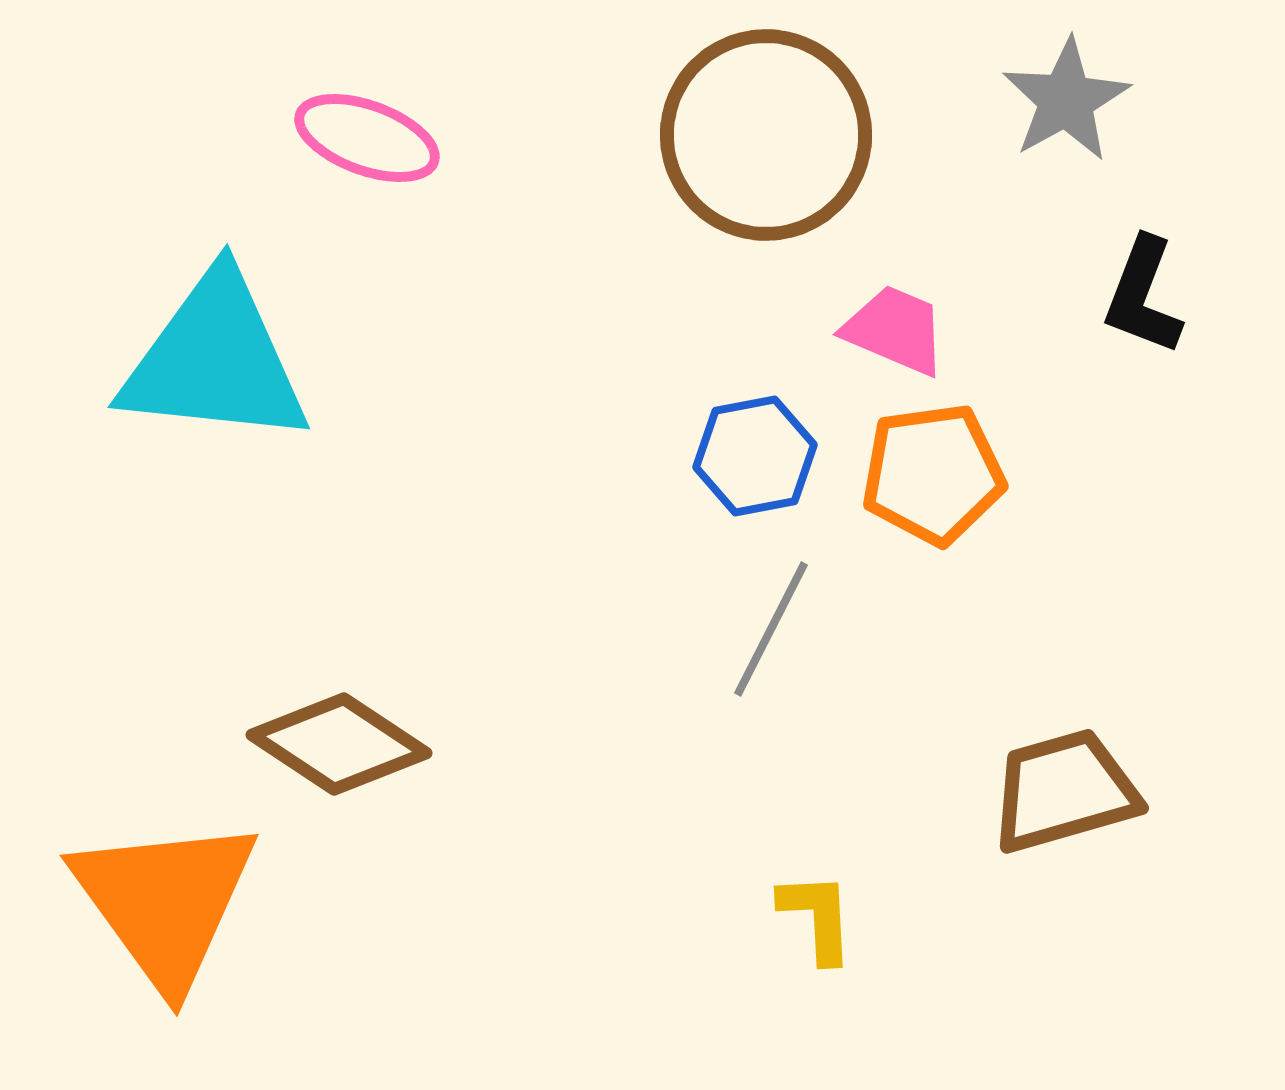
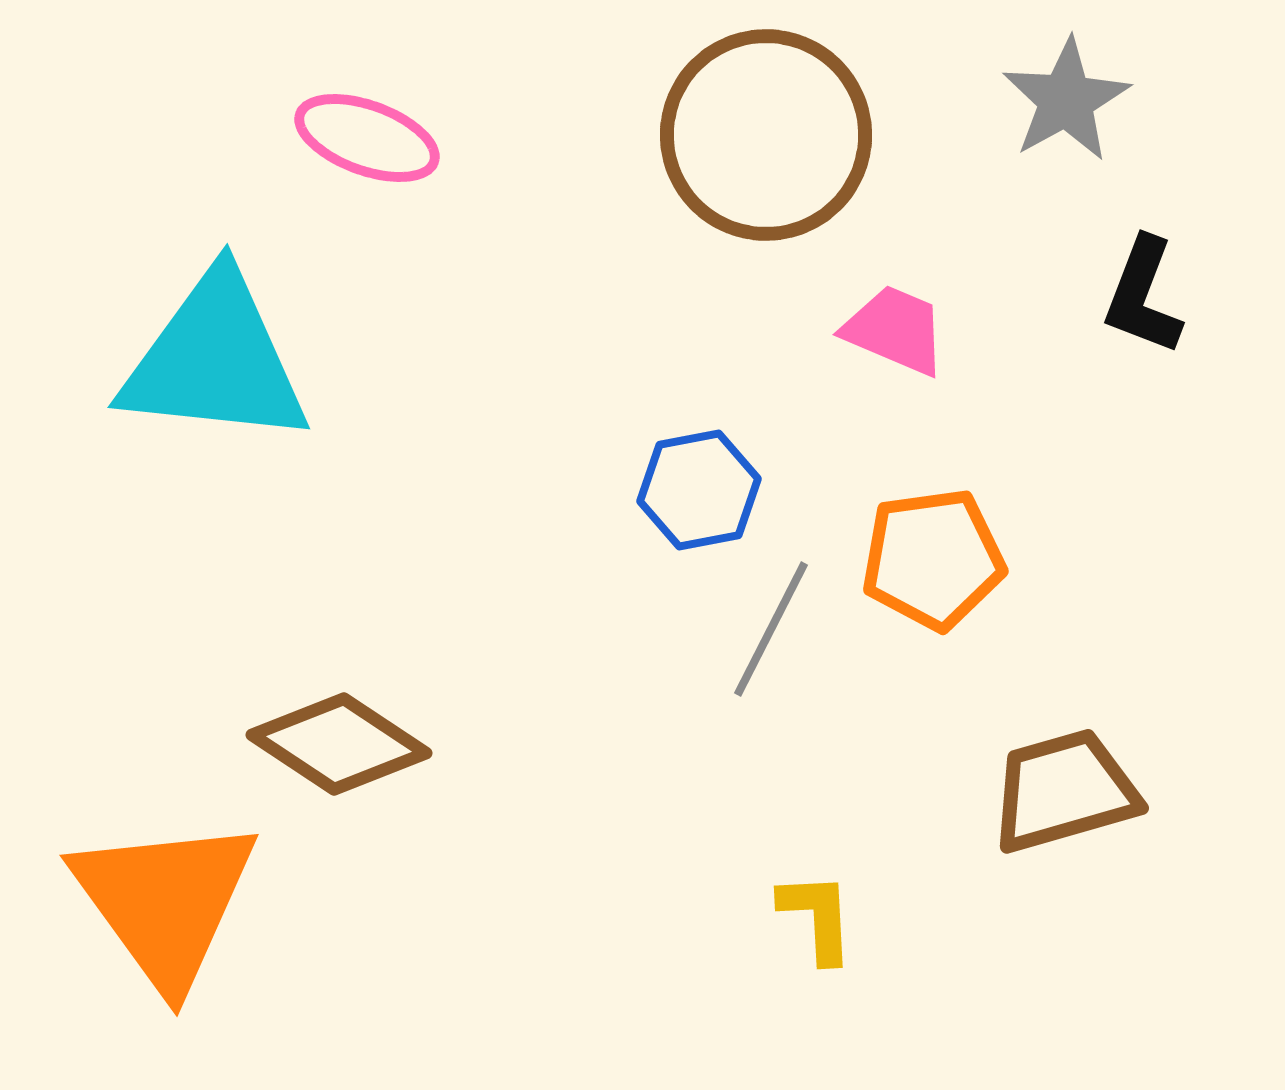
blue hexagon: moved 56 px left, 34 px down
orange pentagon: moved 85 px down
